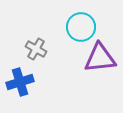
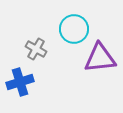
cyan circle: moved 7 px left, 2 px down
